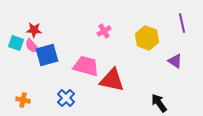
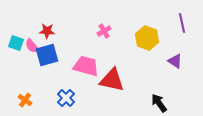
red star: moved 13 px right, 1 px down
orange cross: moved 2 px right; rotated 24 degrees clockwise
